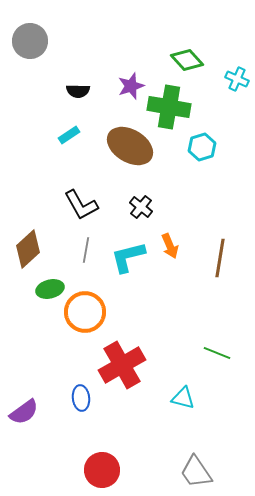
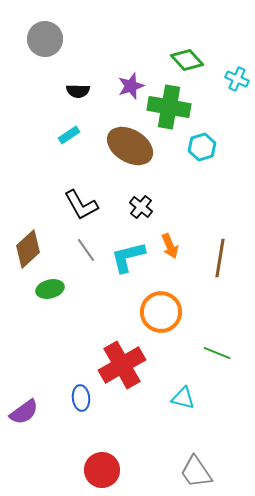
gray circle: moved 15 px right, 2 px up
gray line: rotated 45 degrees counterclockwise
orange circle: moved 76 px right
